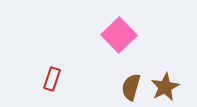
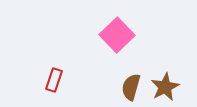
pink square: moved 2 px left
red rectangle: moved 2 px right, 1 px down
